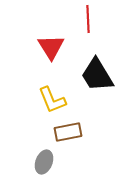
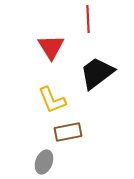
black trapezoid: moved 2 px up; rotated 84 degrees clockwise
